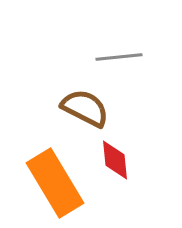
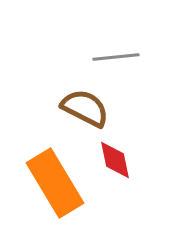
gray line: moved 3 px left
red diamond: rotated 6 degrees counterclockwise
